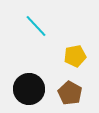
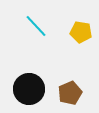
yellow pentagon: moved 6 px right, 24 px up; rotated 20 degrees clockwise
brown pentagon: rotated 20 degrees clockwise
